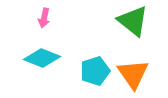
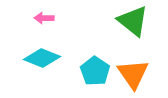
pink arrow: rotated 78 degrees clockwise
cyan pentagon: rotated 20 degrees counterclockwise
